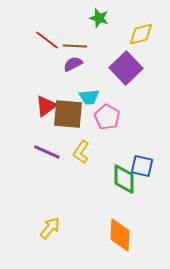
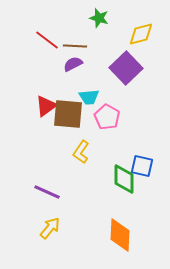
purple line: moved 40 px down
